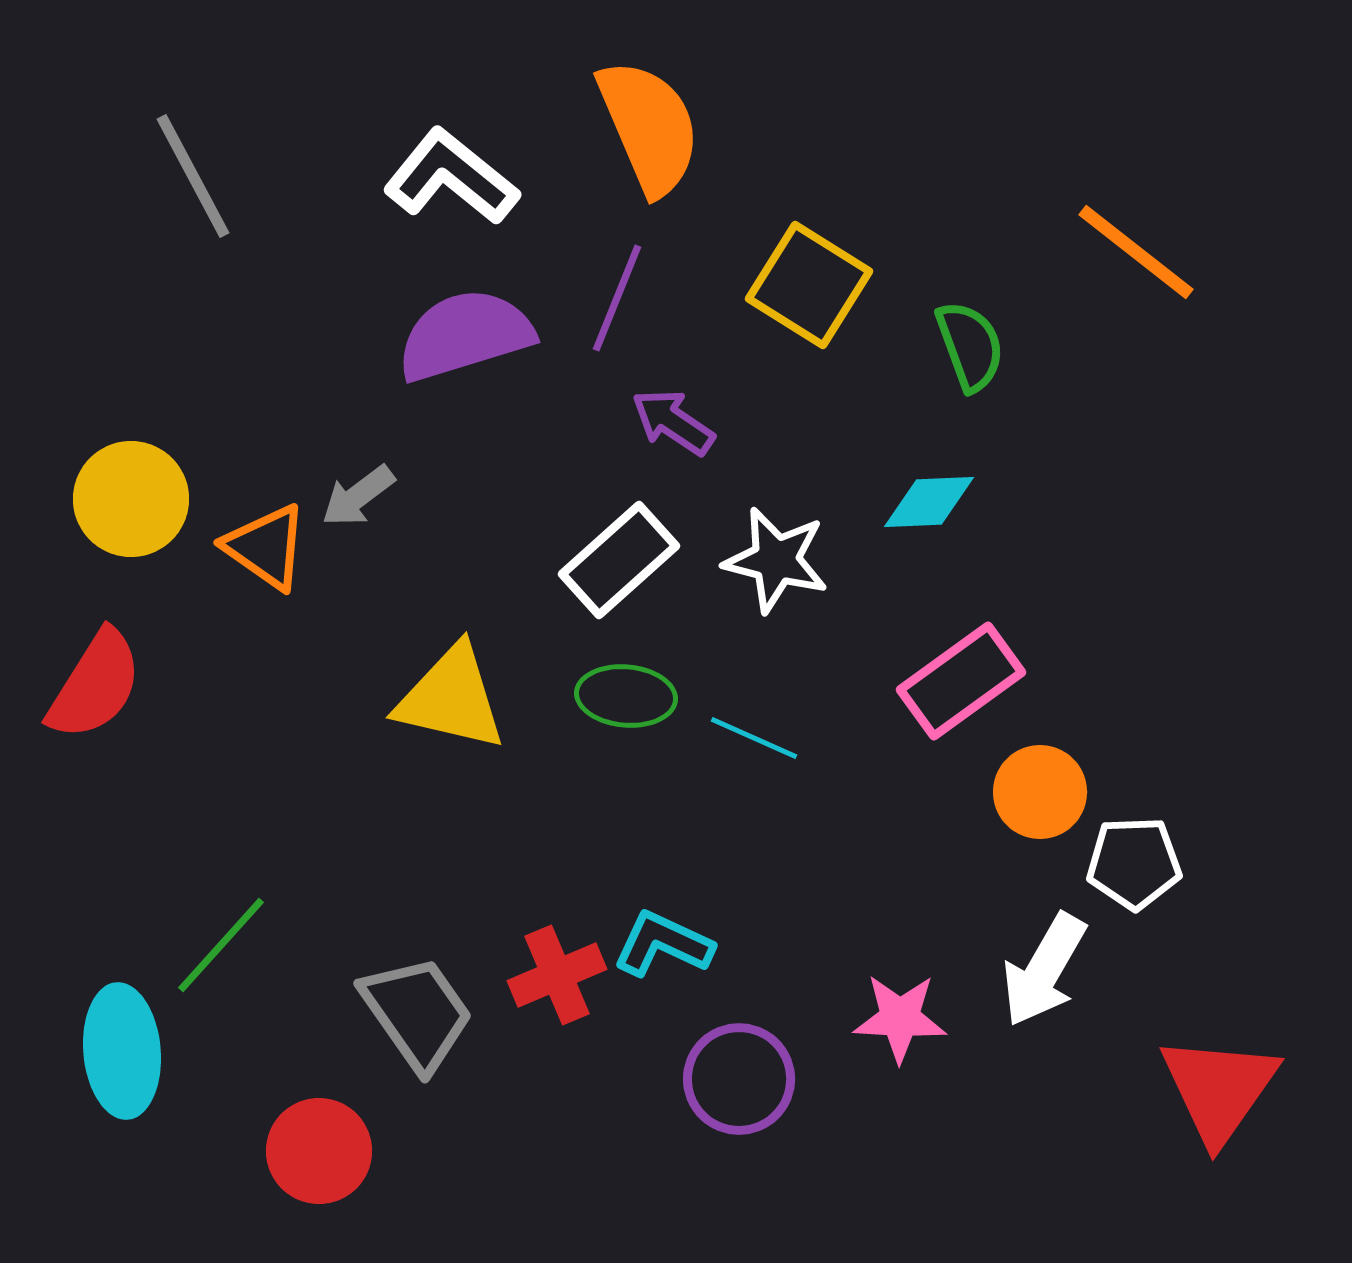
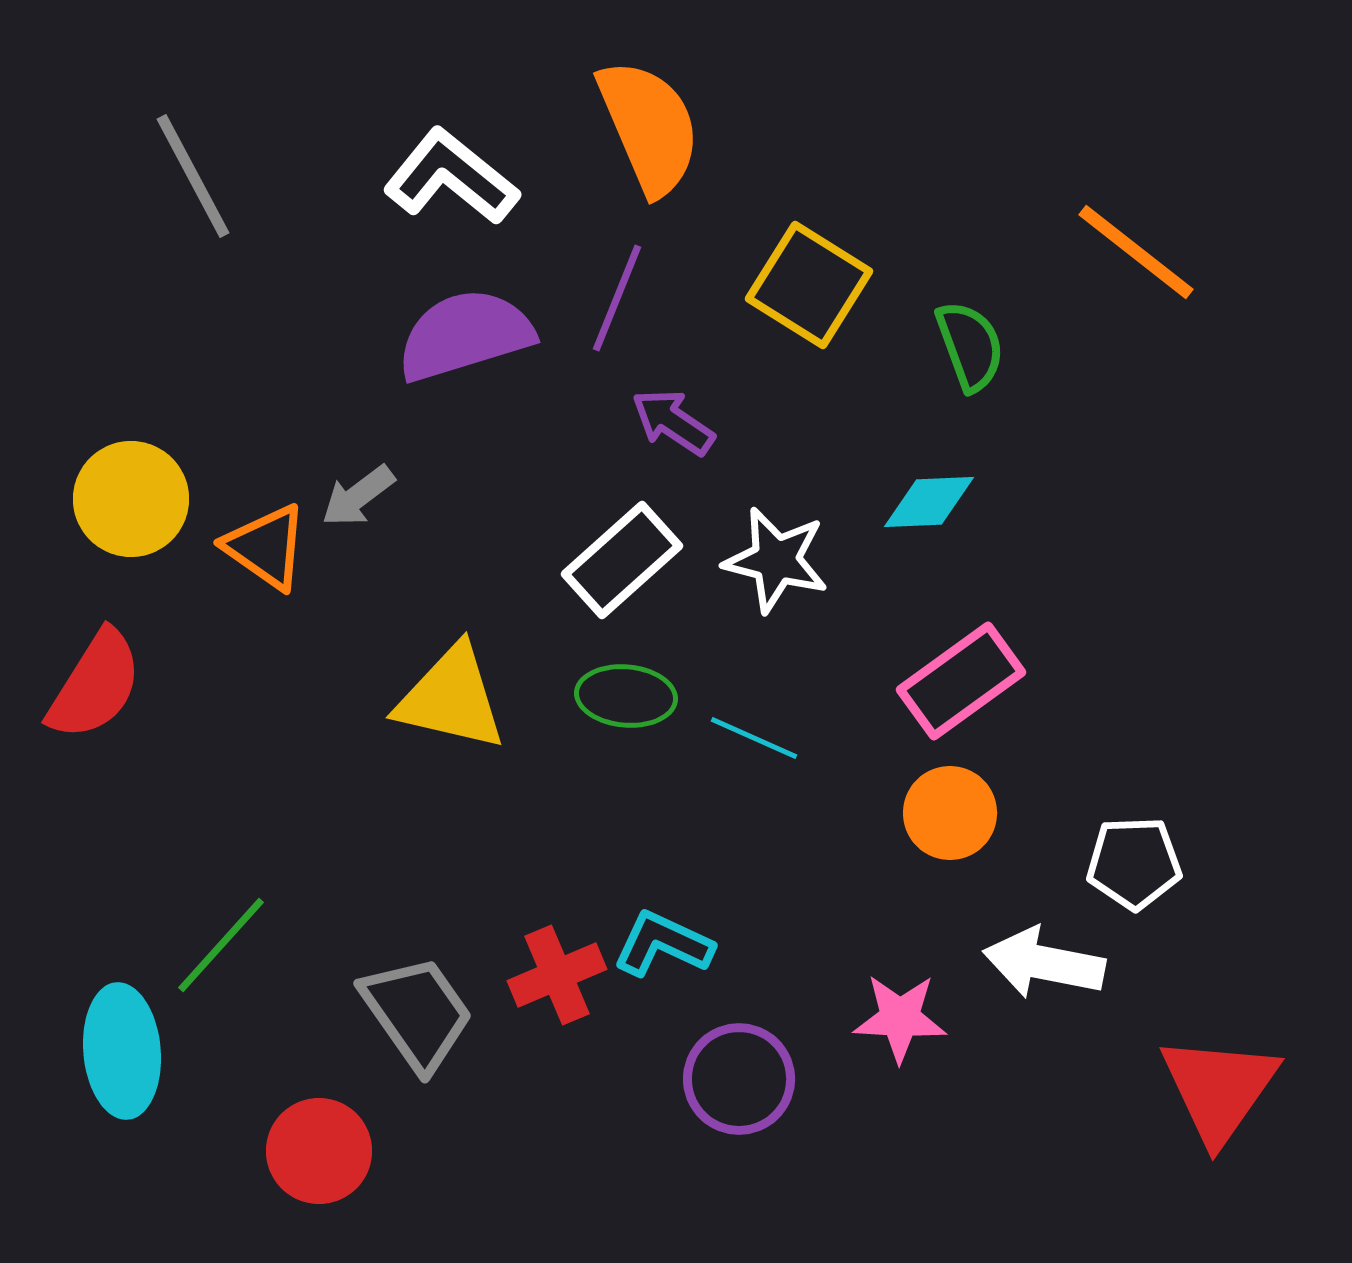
white rectangle: moved 3 px right
orange circle: moved 90 px left, 21 px down
white arrow: moved 7 px up; rotated 71 degrees clockwise
